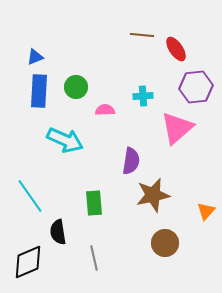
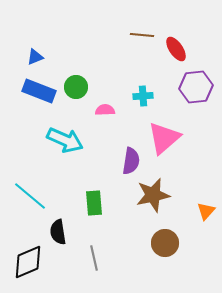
blue rectangle: rotated 72 degrees counterclockwise
pink triangle: moved 13 px left, 10 px down
cyan line: rotated 15 degrees counterclockwise
